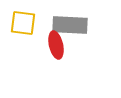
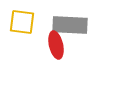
yellow square: moved 1 px left, 1 px up
